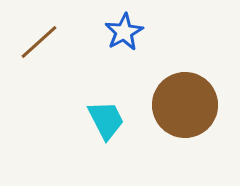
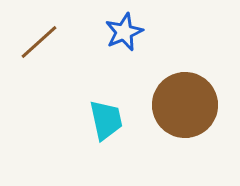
blue star: rotated 6 degrees clockwise
cyan trapezoid: rotated 15 degrees clockwise
